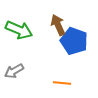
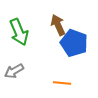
green arrow: moved 2 px down; rotated 44 degrees clockwise
blue pentagon: moved 2 px down
